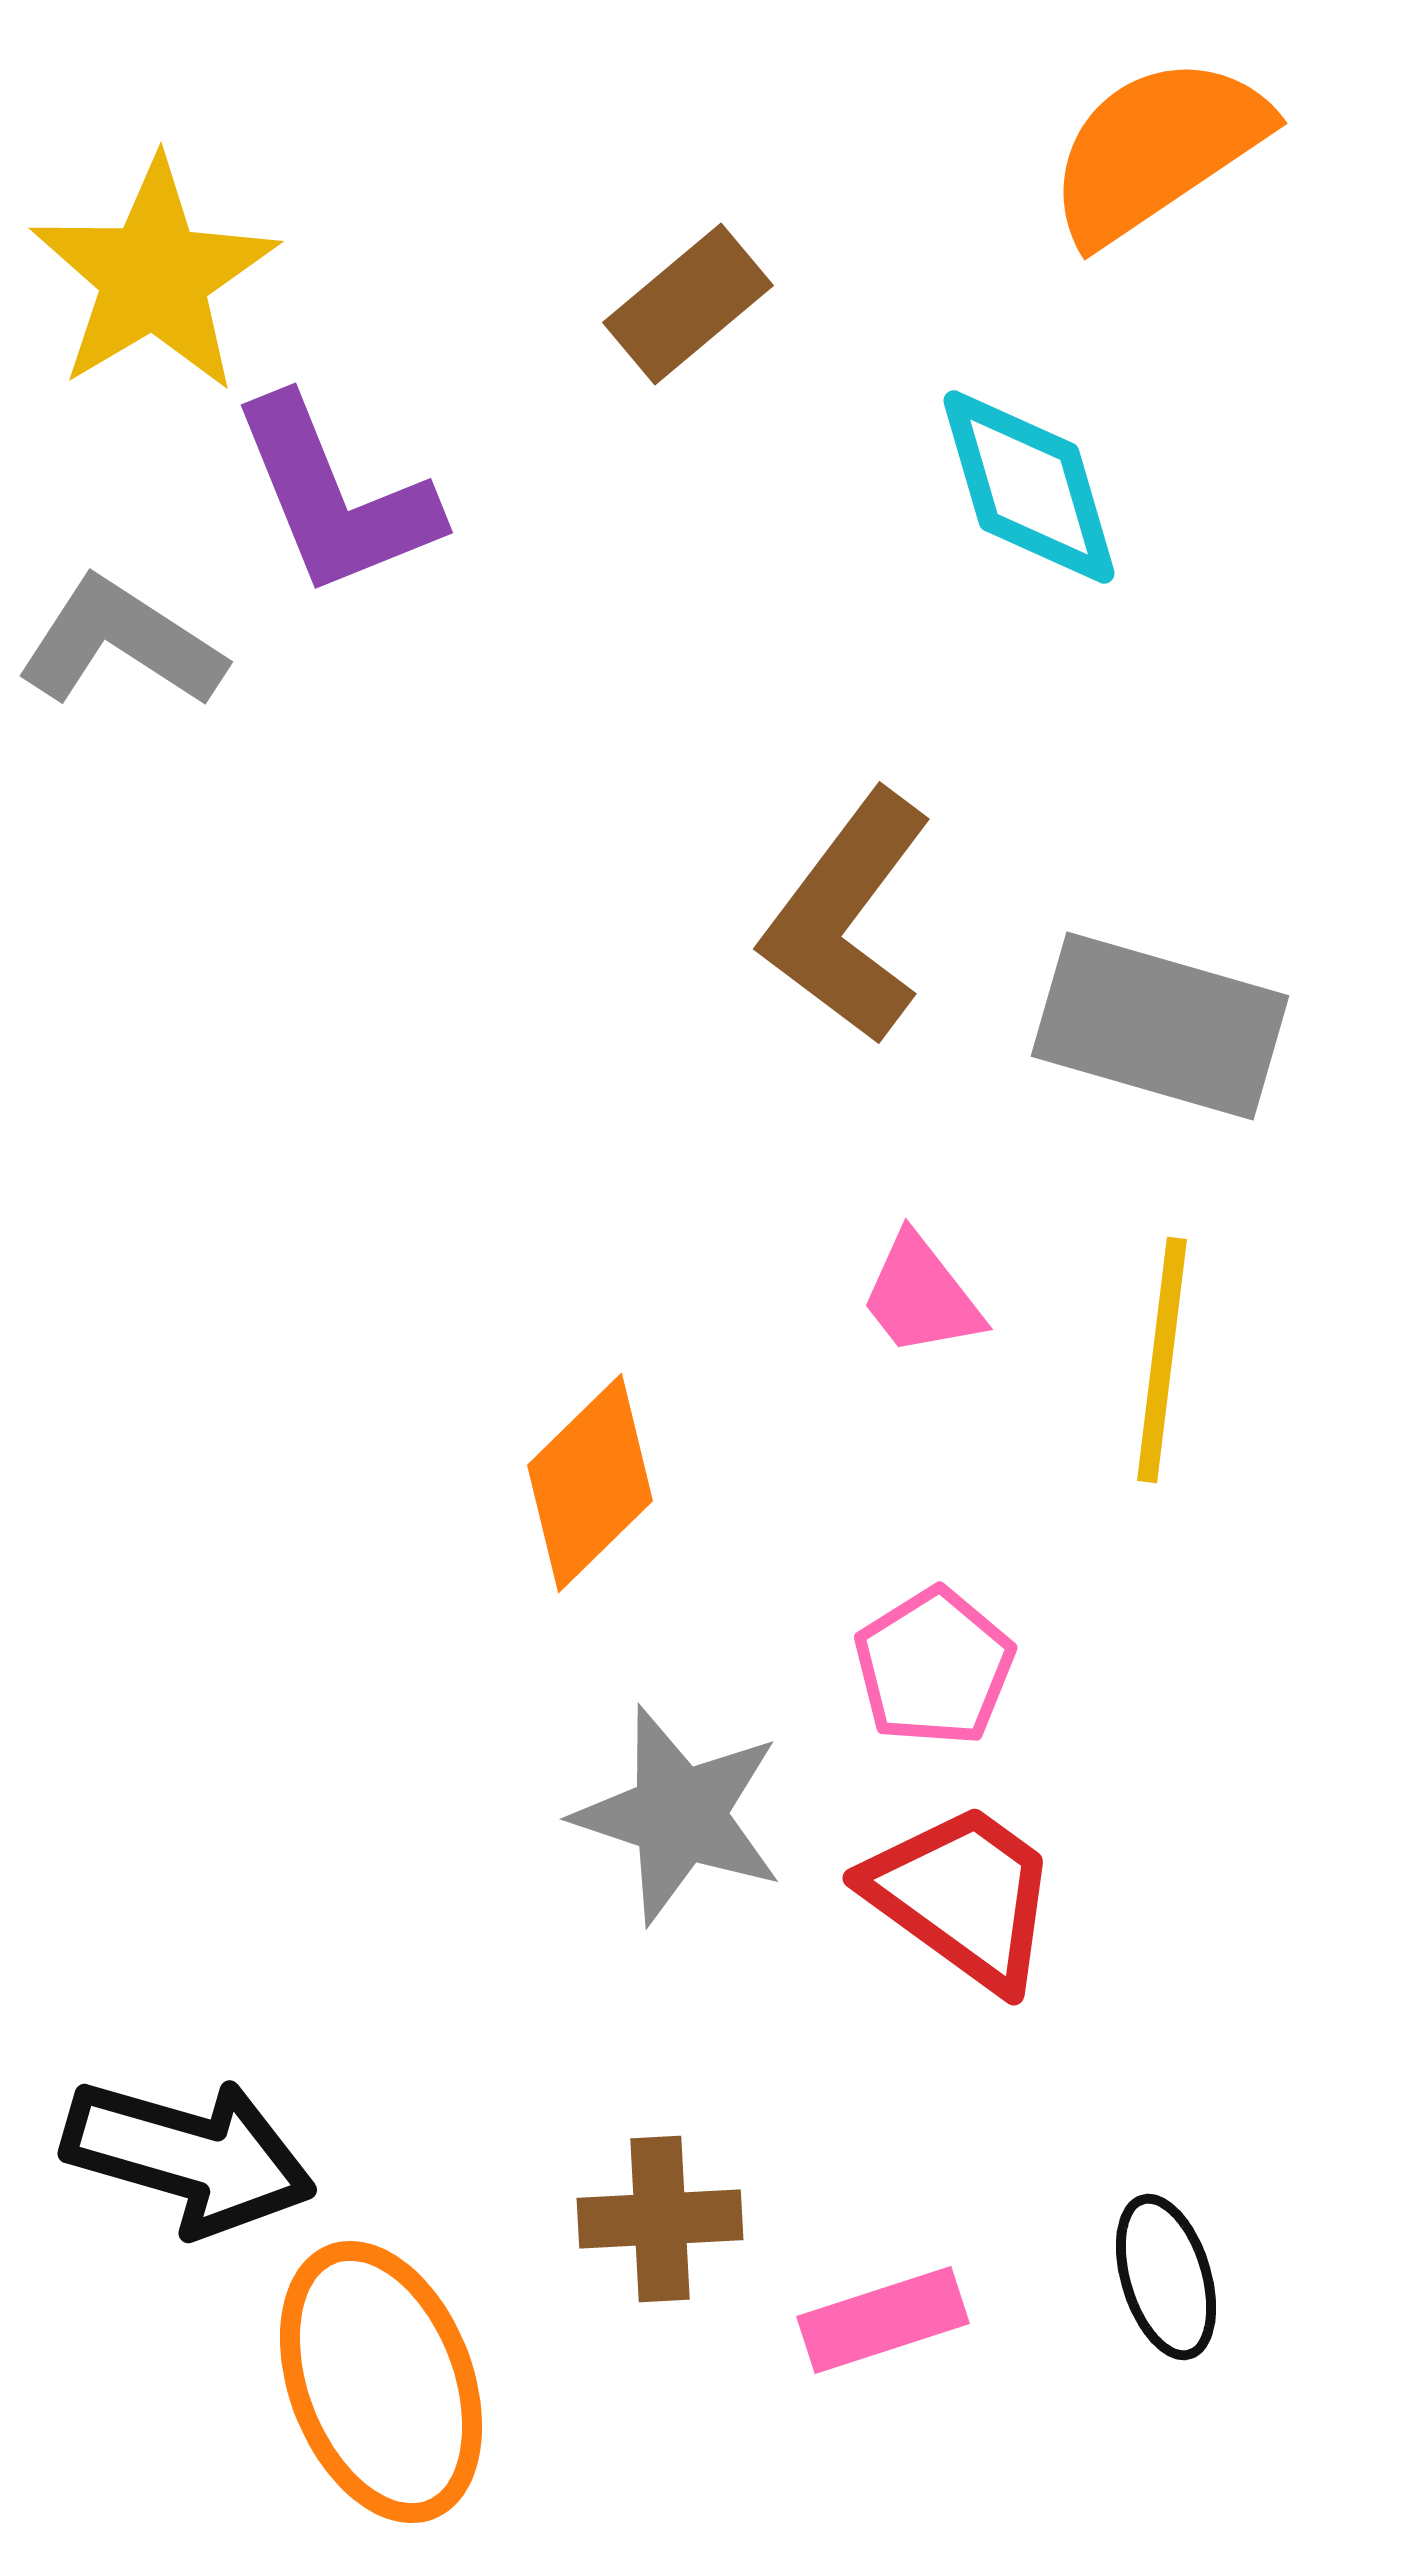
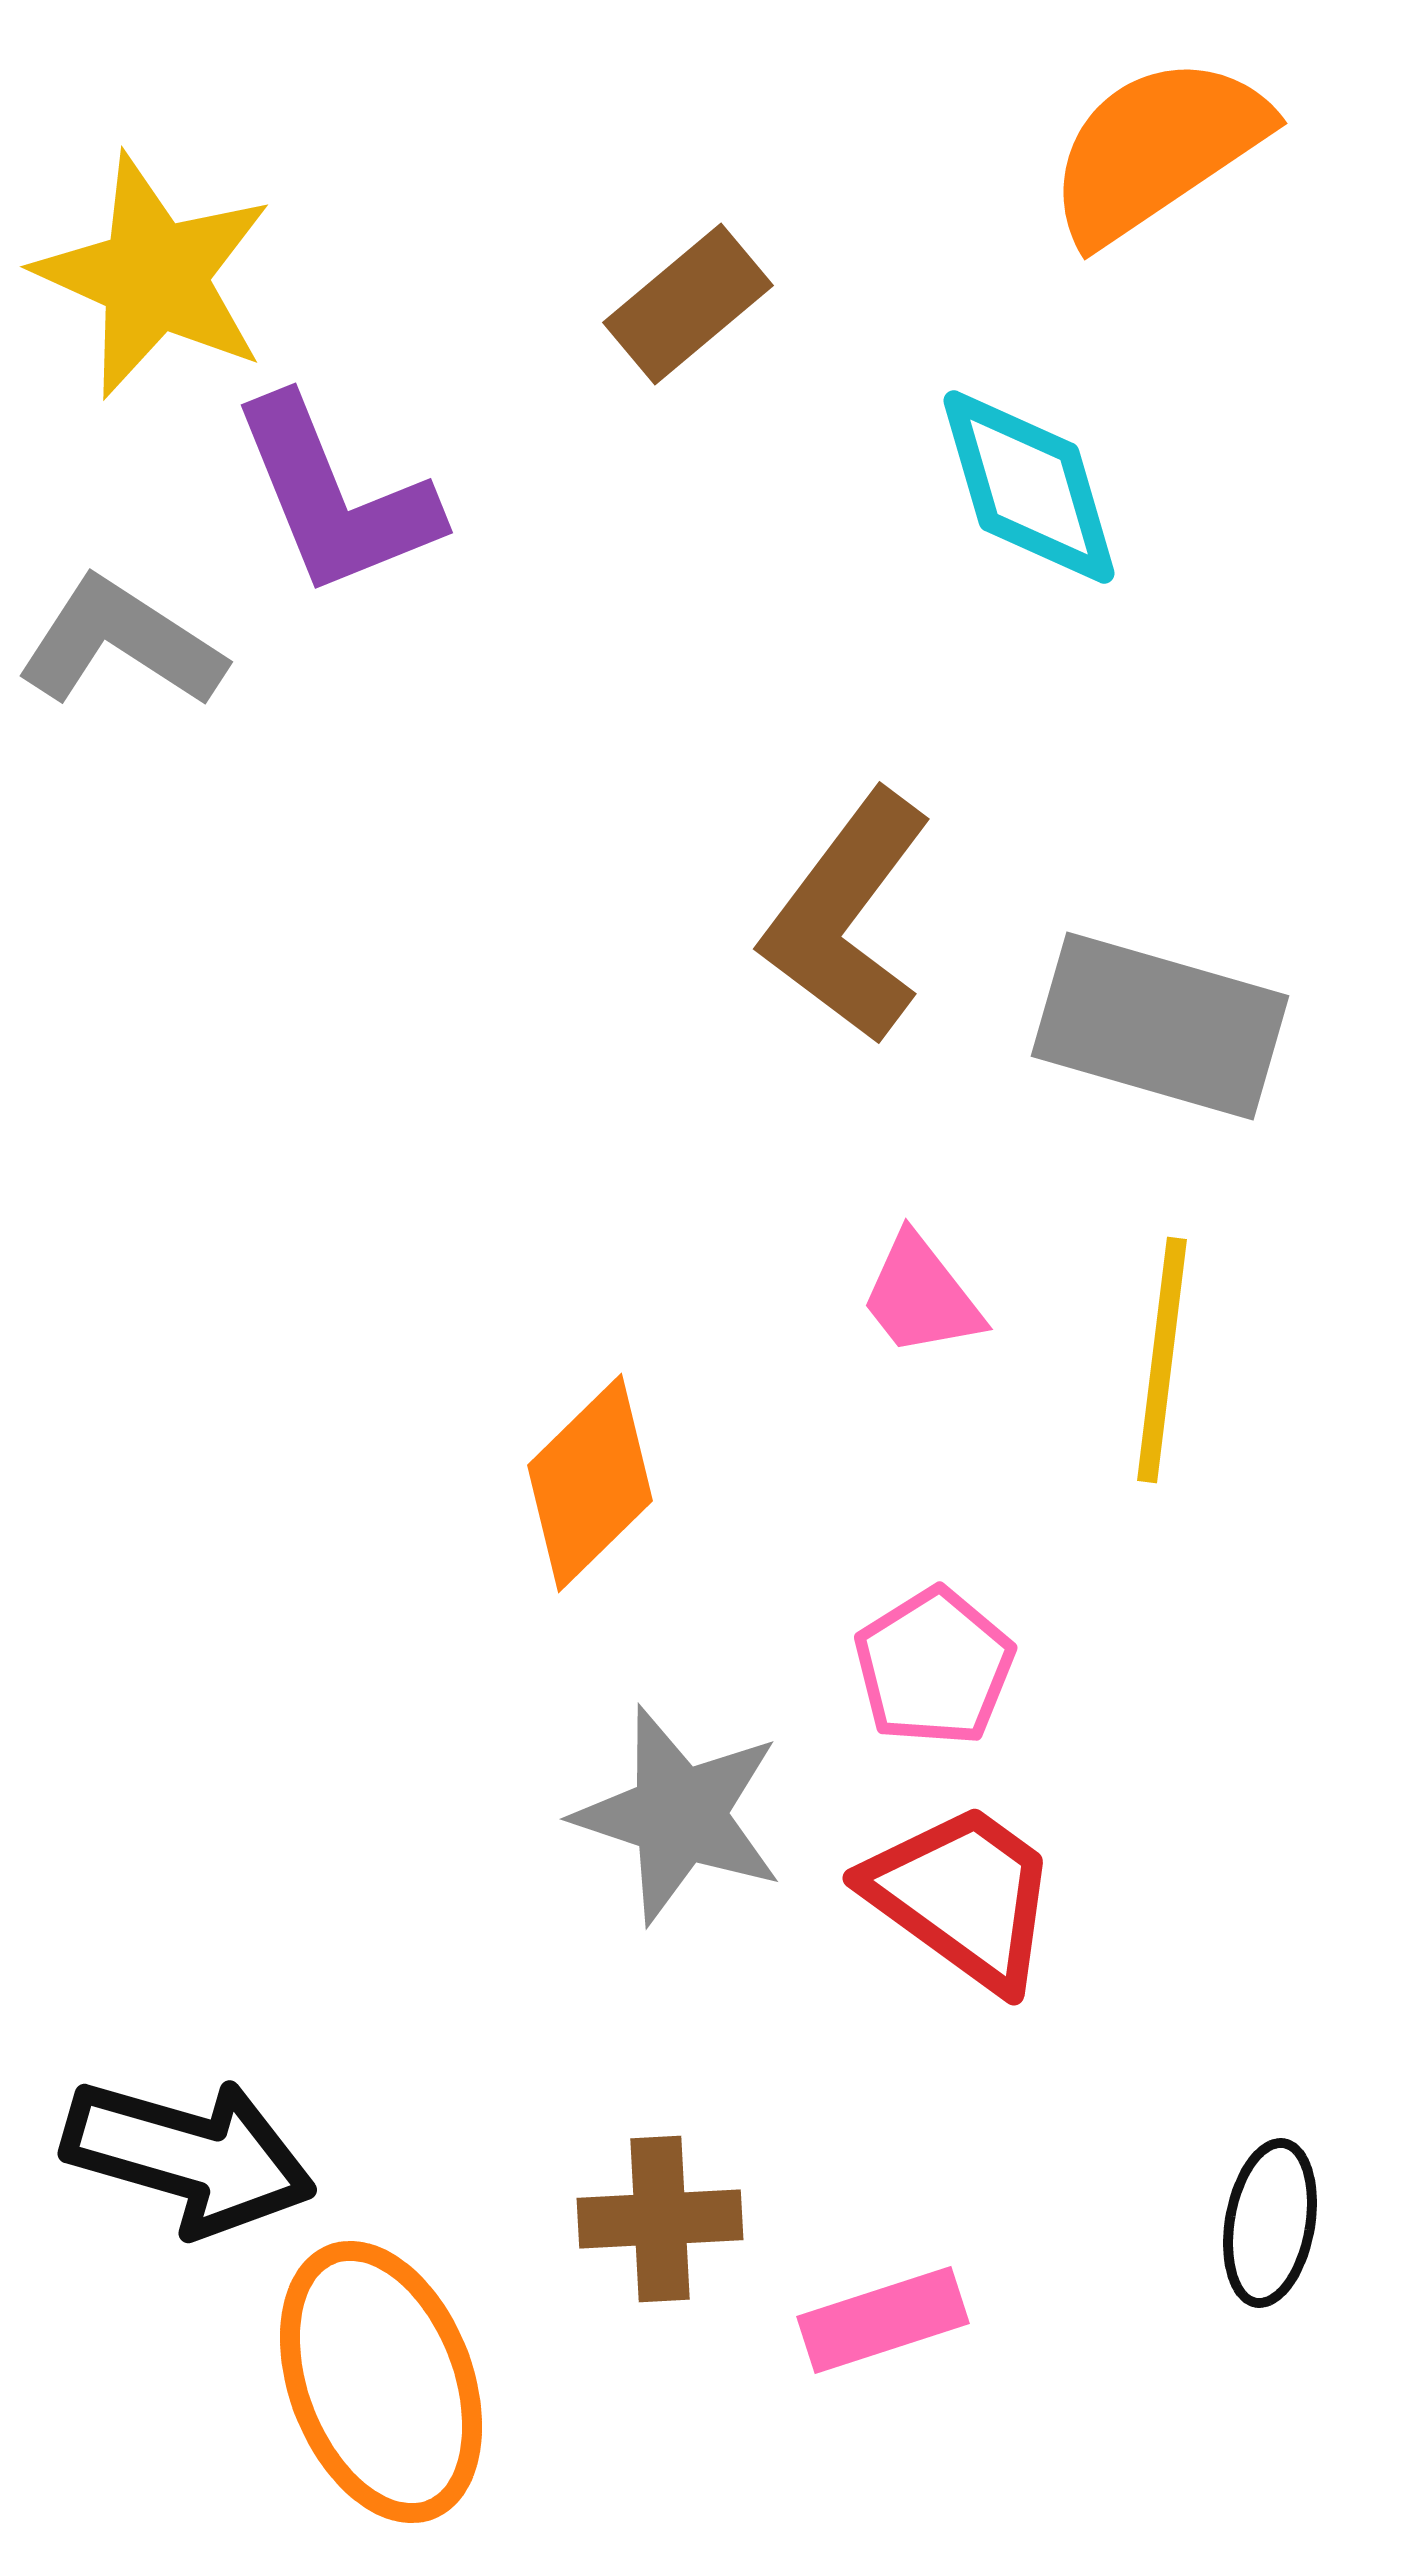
yellow star: rotated 17 degrees counterclockwise
black ellipse: moved 104 px right, 54 px up; rotated 27 degrees clockwise
